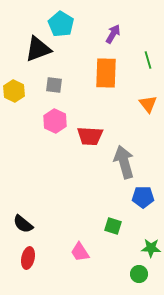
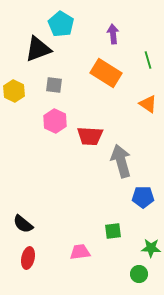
purple arrow: rotated 36 degrees counterclockwise
orange rectangle: rotated 60 degrees counterclockwise
orange triangle: rotated 18 degrees counterclockwise
gray arrow: moved 3 px left, 1 px up
green square: moved 5 px down; rotated 24 degrees counterclockwise
pink trapezoid: rotated 115 degrees clockwise
